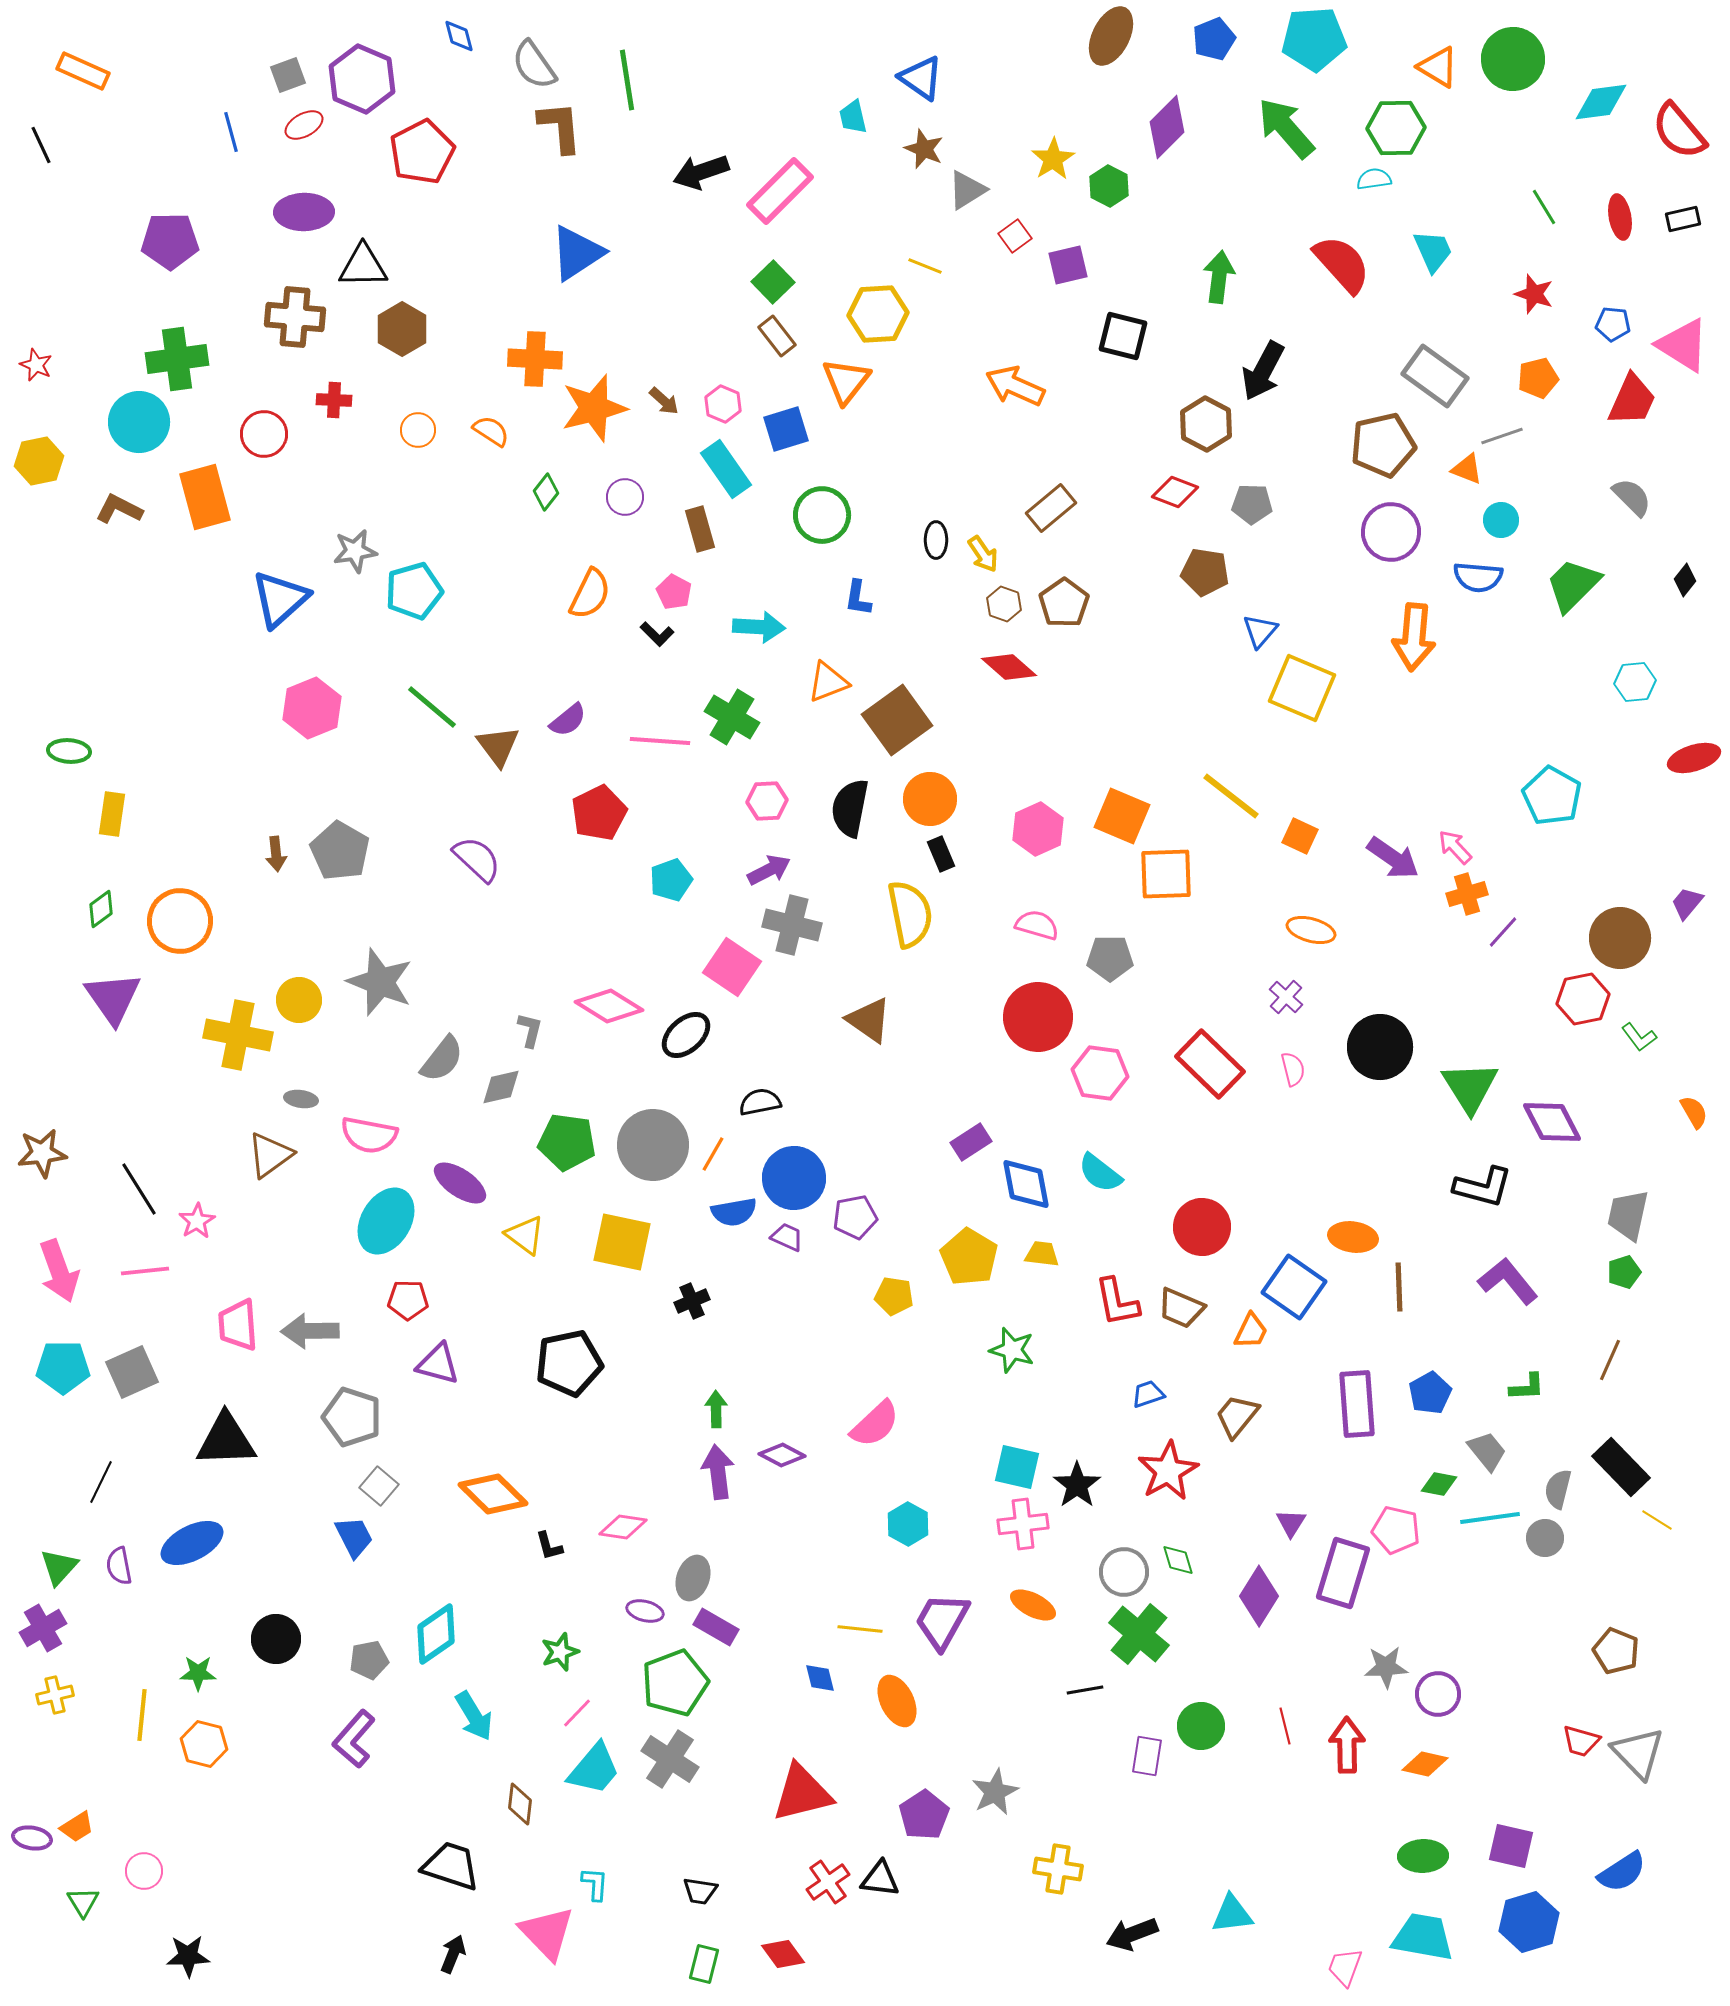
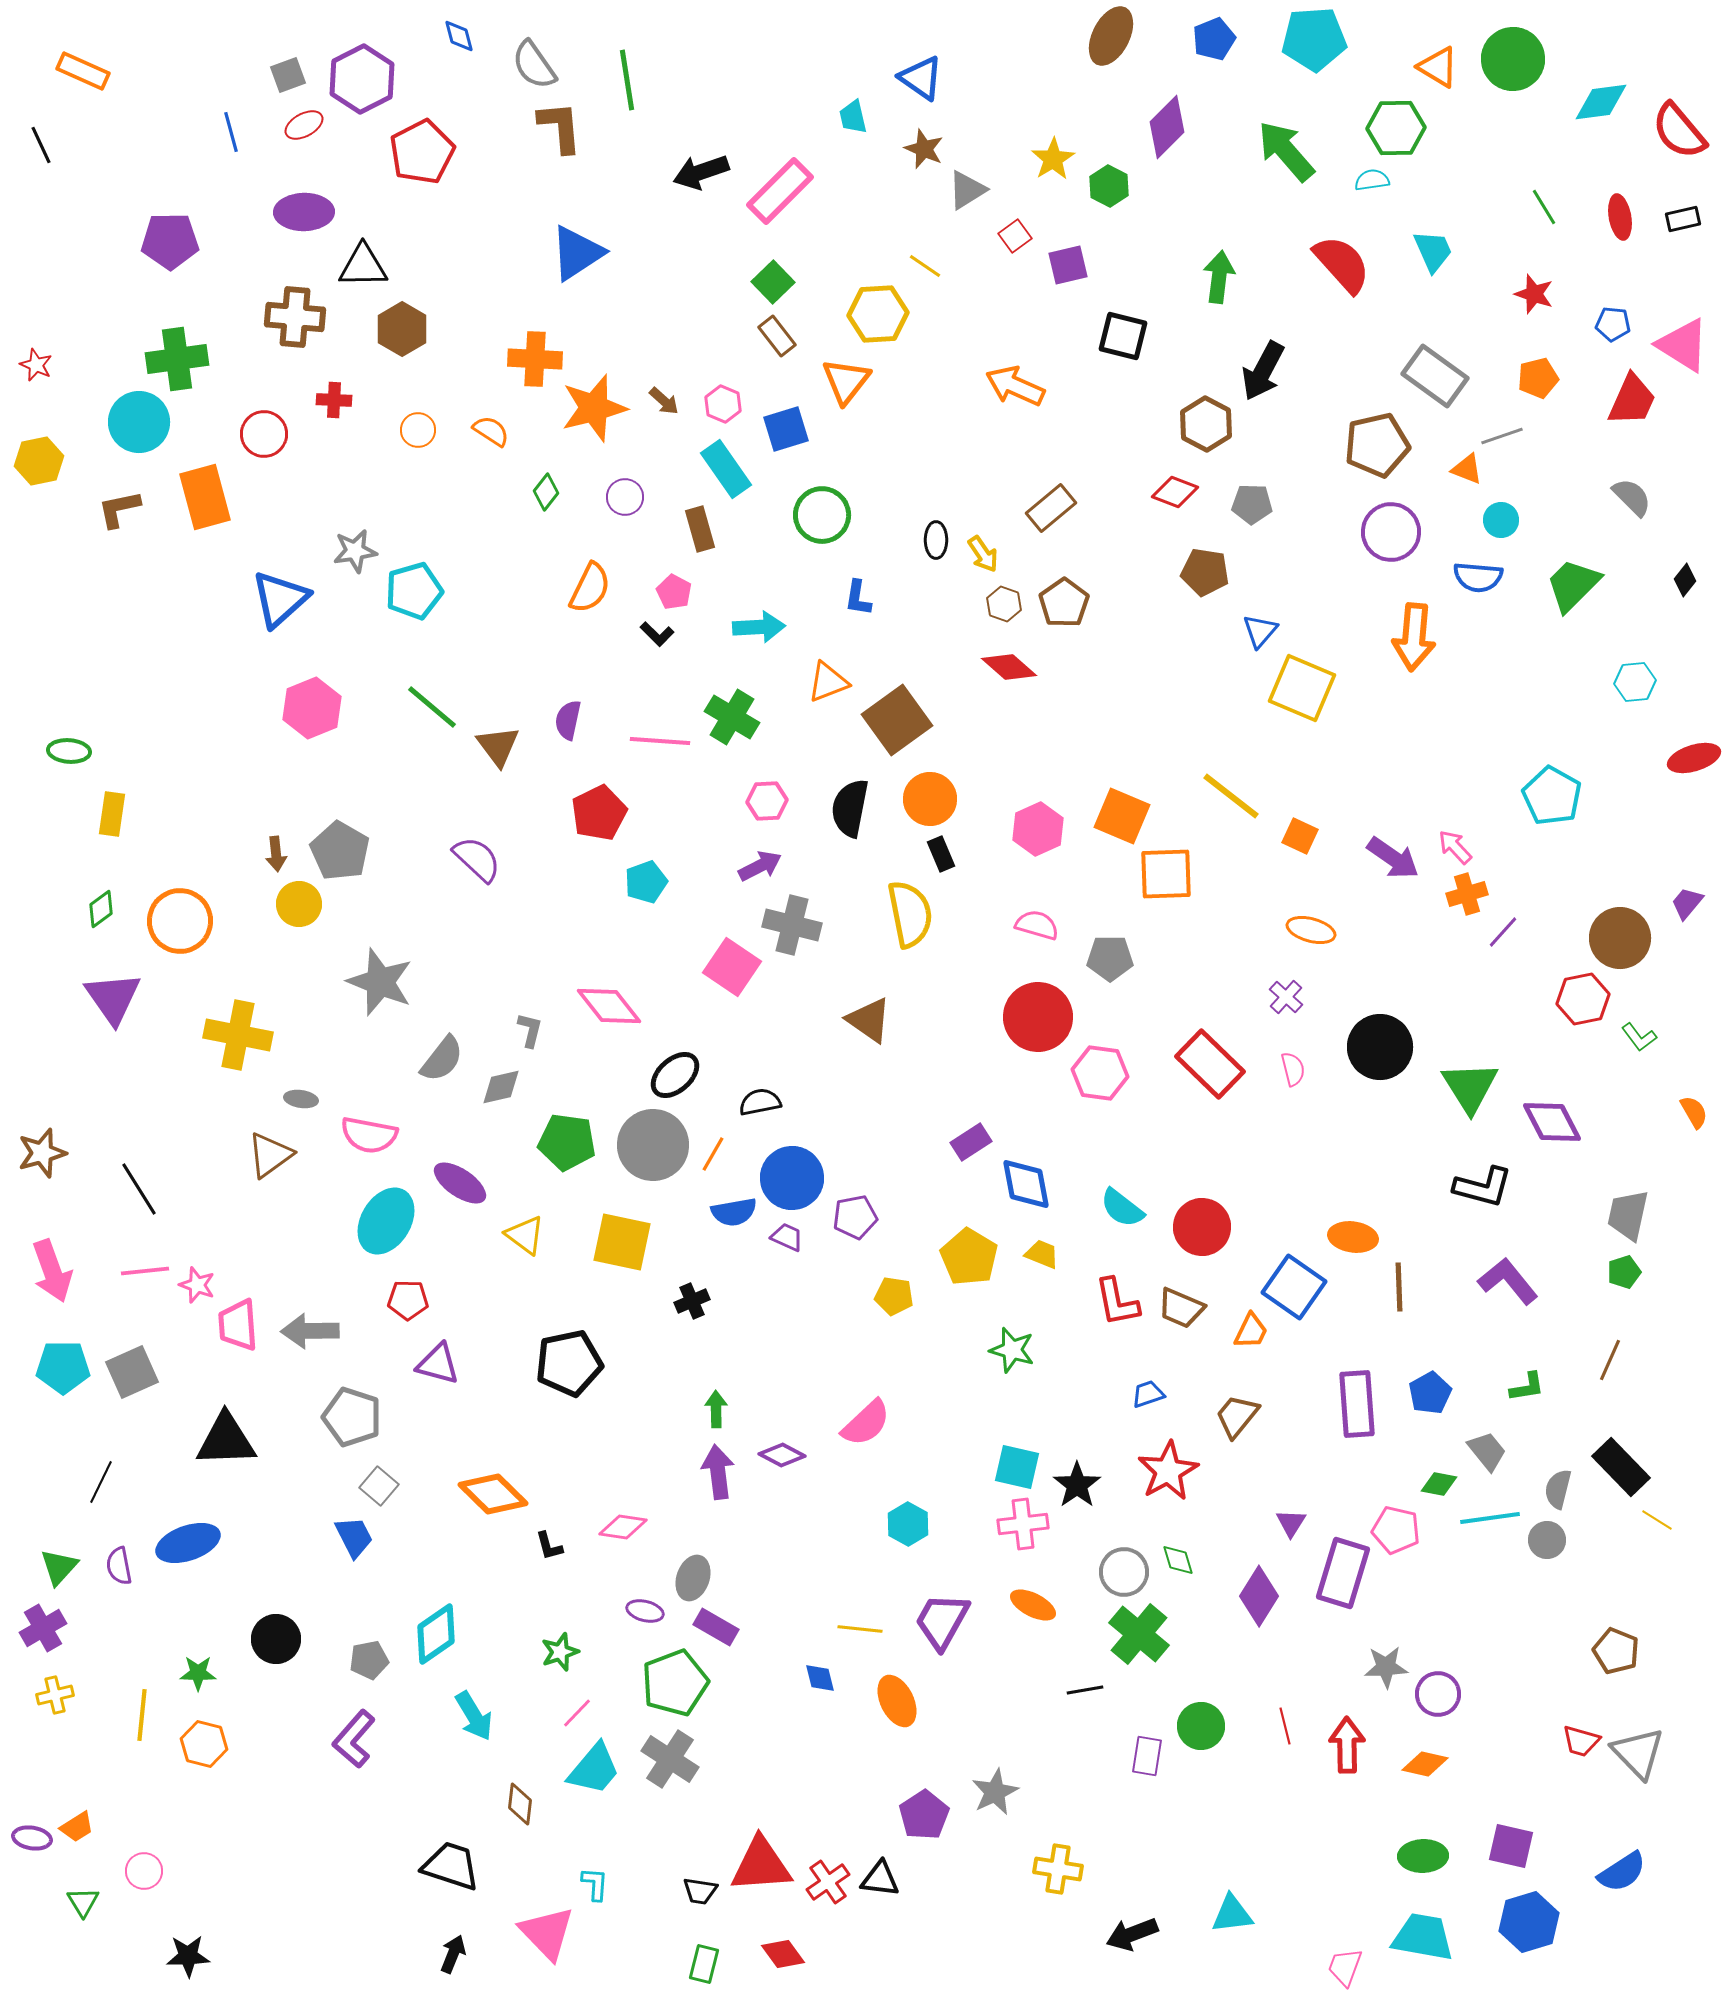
purple hexagon at (362, 79): rotated 10 degrees clockwise
green arrow at (1286, 128): moved 23 px down
cyan semicircle at (1374, 179): moved 2 px left, 1 px down
yellow line at (925, 266): rotated 12 degrees clockwise
brown pentagon at (1383, 445): moved 6 px left
brown L-shape at (119, 509): rotated 39 degrees counterclockwise
orange semicircle at (590, 594): moved 6 px up
cyan arrow at (759, 627): rotated 6 degrees counterclockwise
purple semicircle at (568, 720): rotated 141 degrees clockwise
purple arrow at (769, 870): moved 9 px left, 4 px up
cyan pentagon at (671, 880): moved 25 px left, 2 px down
yellow circle at (299, 1000): moved 96 px up
pink diamond at (609, 1006): rotated 20 degrees clockwise
black ellipse at (686, 1035): moved 11 px left, 40 px down
brown star at (42, 1153): rotated 9 degrees counterclockwise
cyan semicircle at (1100, 1173): moved 22 px right, 35 px down
blue circle at (794, 1178): moved 2 px left
pink star at (197, 1221): moved 64 px down; rotated 21 degrees counterclockwise
yellow trapezoid at (1042, 1254): rotated 15 degrees clockwise
pink arrow at (59, 1271): moved 7 px left
green L-shape at (1527, 1387): rotated 6 degrees counterclockwise
pink semicircle at (875, 1424): moved 9 px left, 1 px up
gray circle at (1545, 1538): moved 2 px right, 2 px down
blue ellipse at (192, 1543): moved 4 px left; rotated 8 degrees clockwise
red triangle at (802, 1793): moved 41 px left, 72 px down; rotated 10 degrees clockwise
